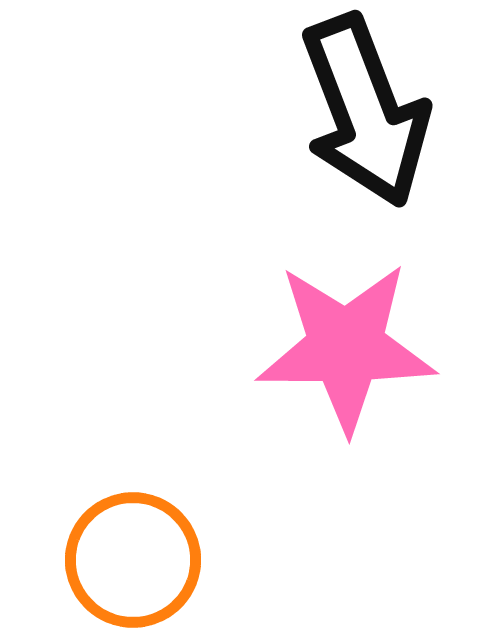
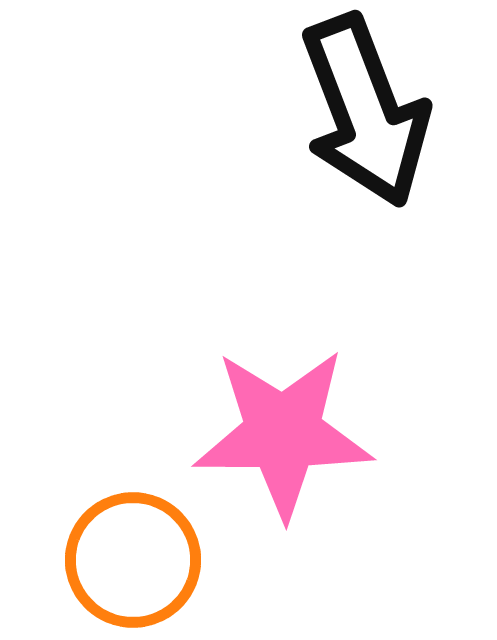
pink star: moved 63 px left, 86 px down
